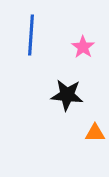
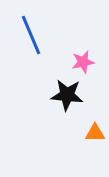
blue line: rotated 27 degrees counterclockwise
pink star: moved 15 px down; rotated 25 degrees clockwise
